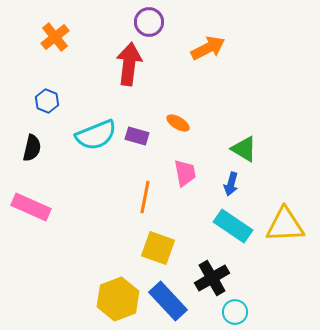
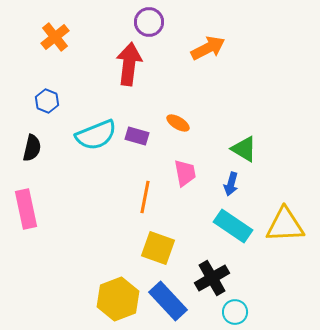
pink rectangle: moved 5 px left, 2 px down; rotated 54 degrees clockwise
